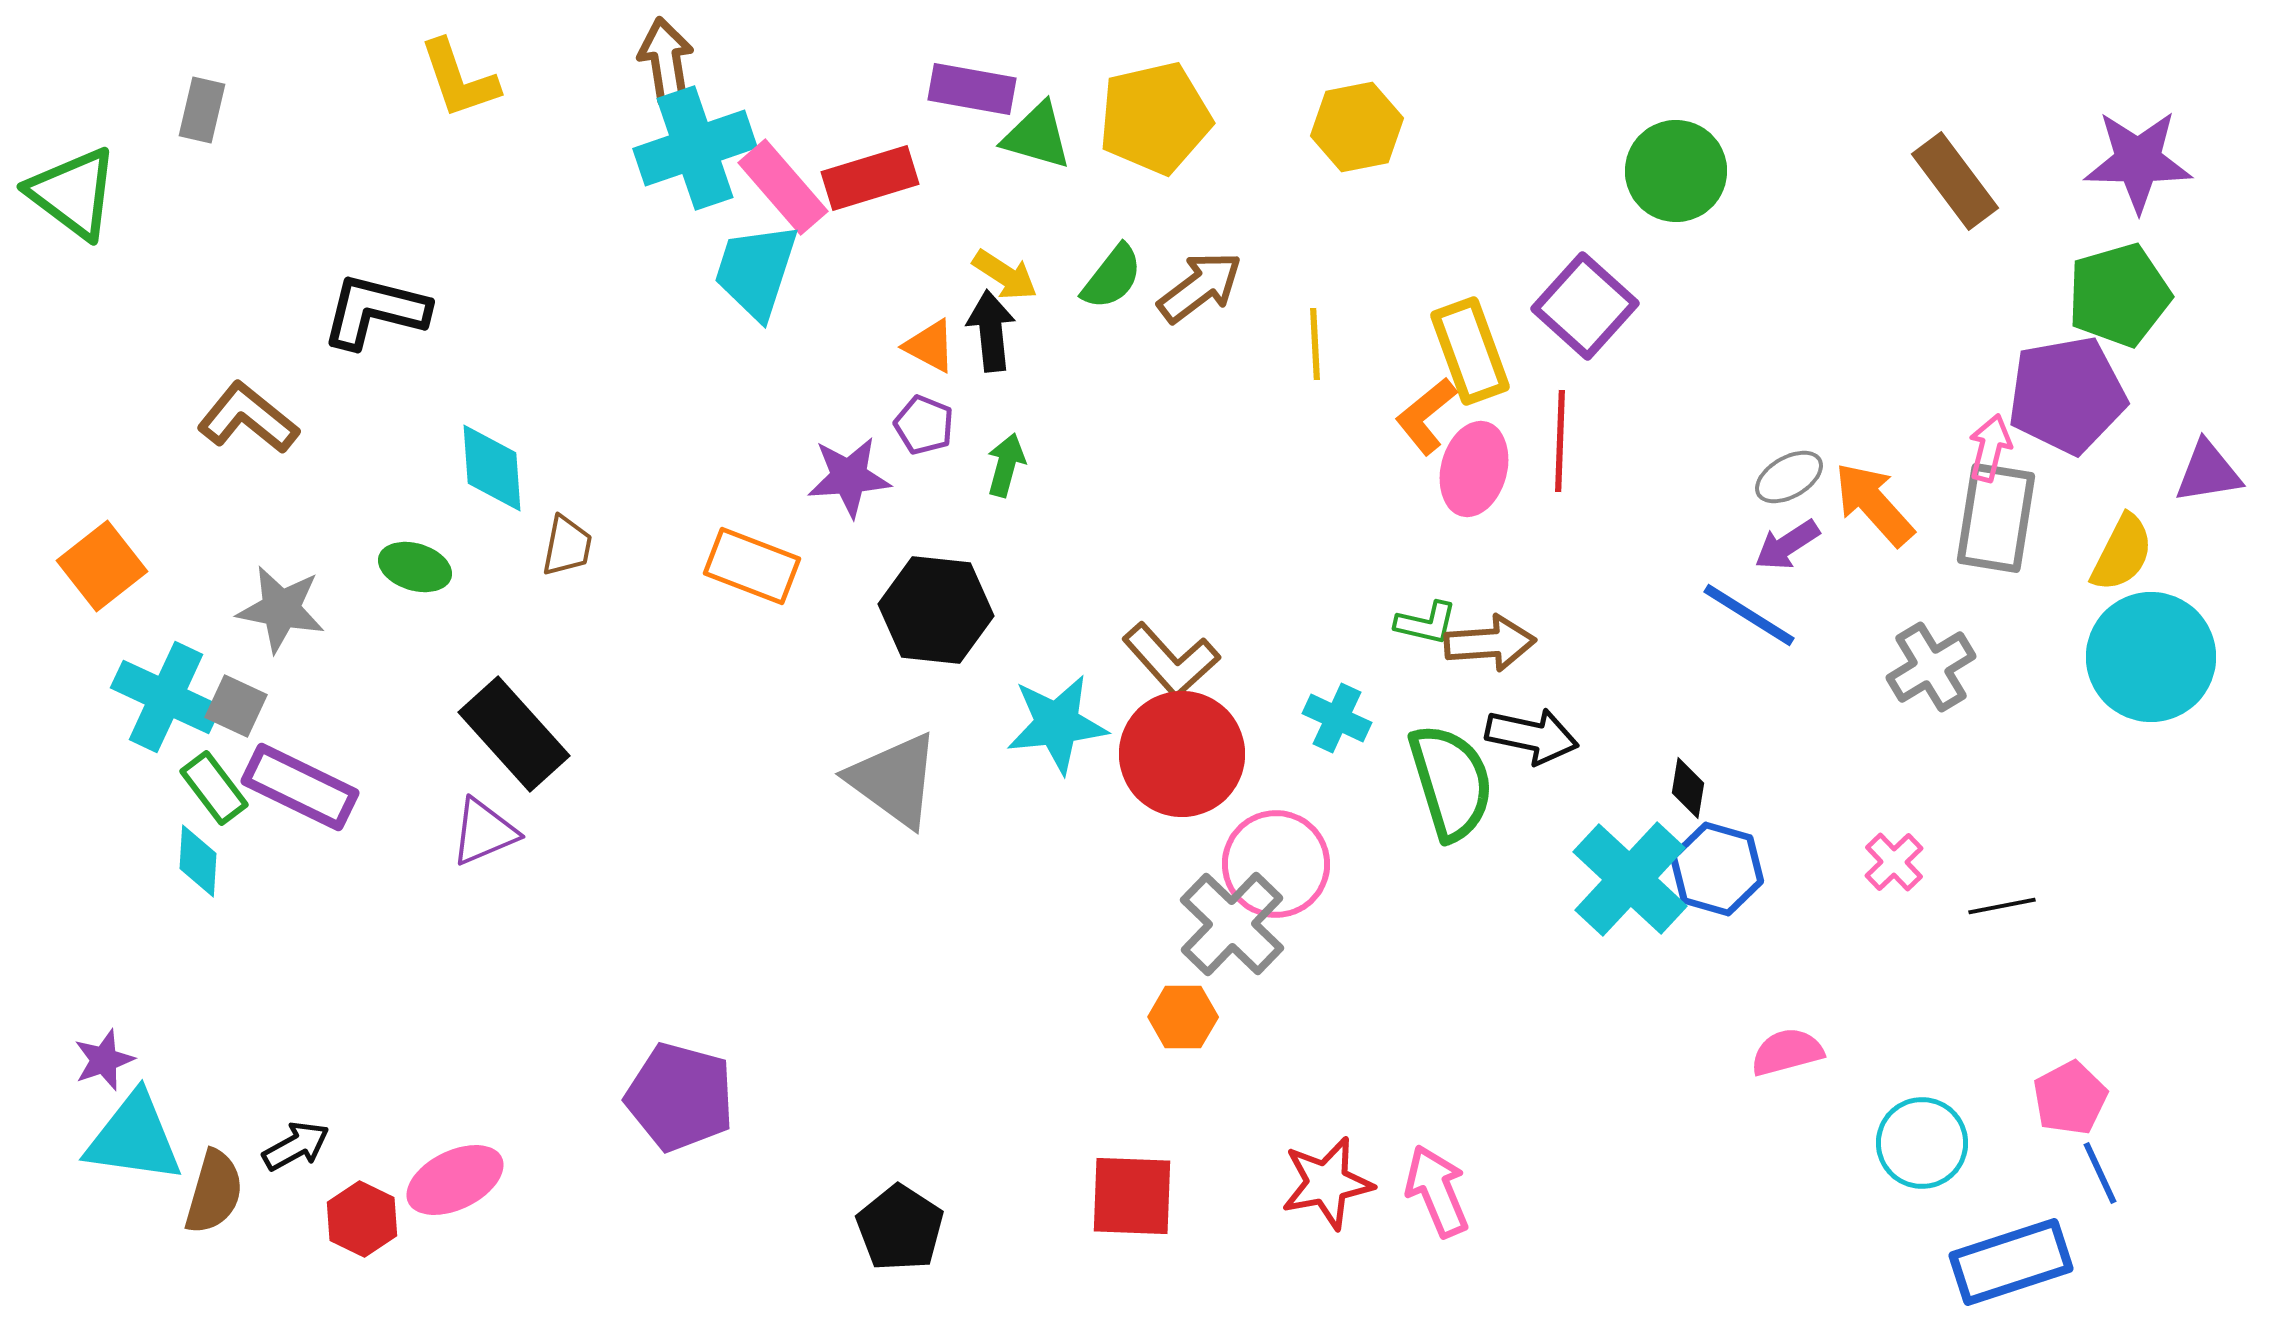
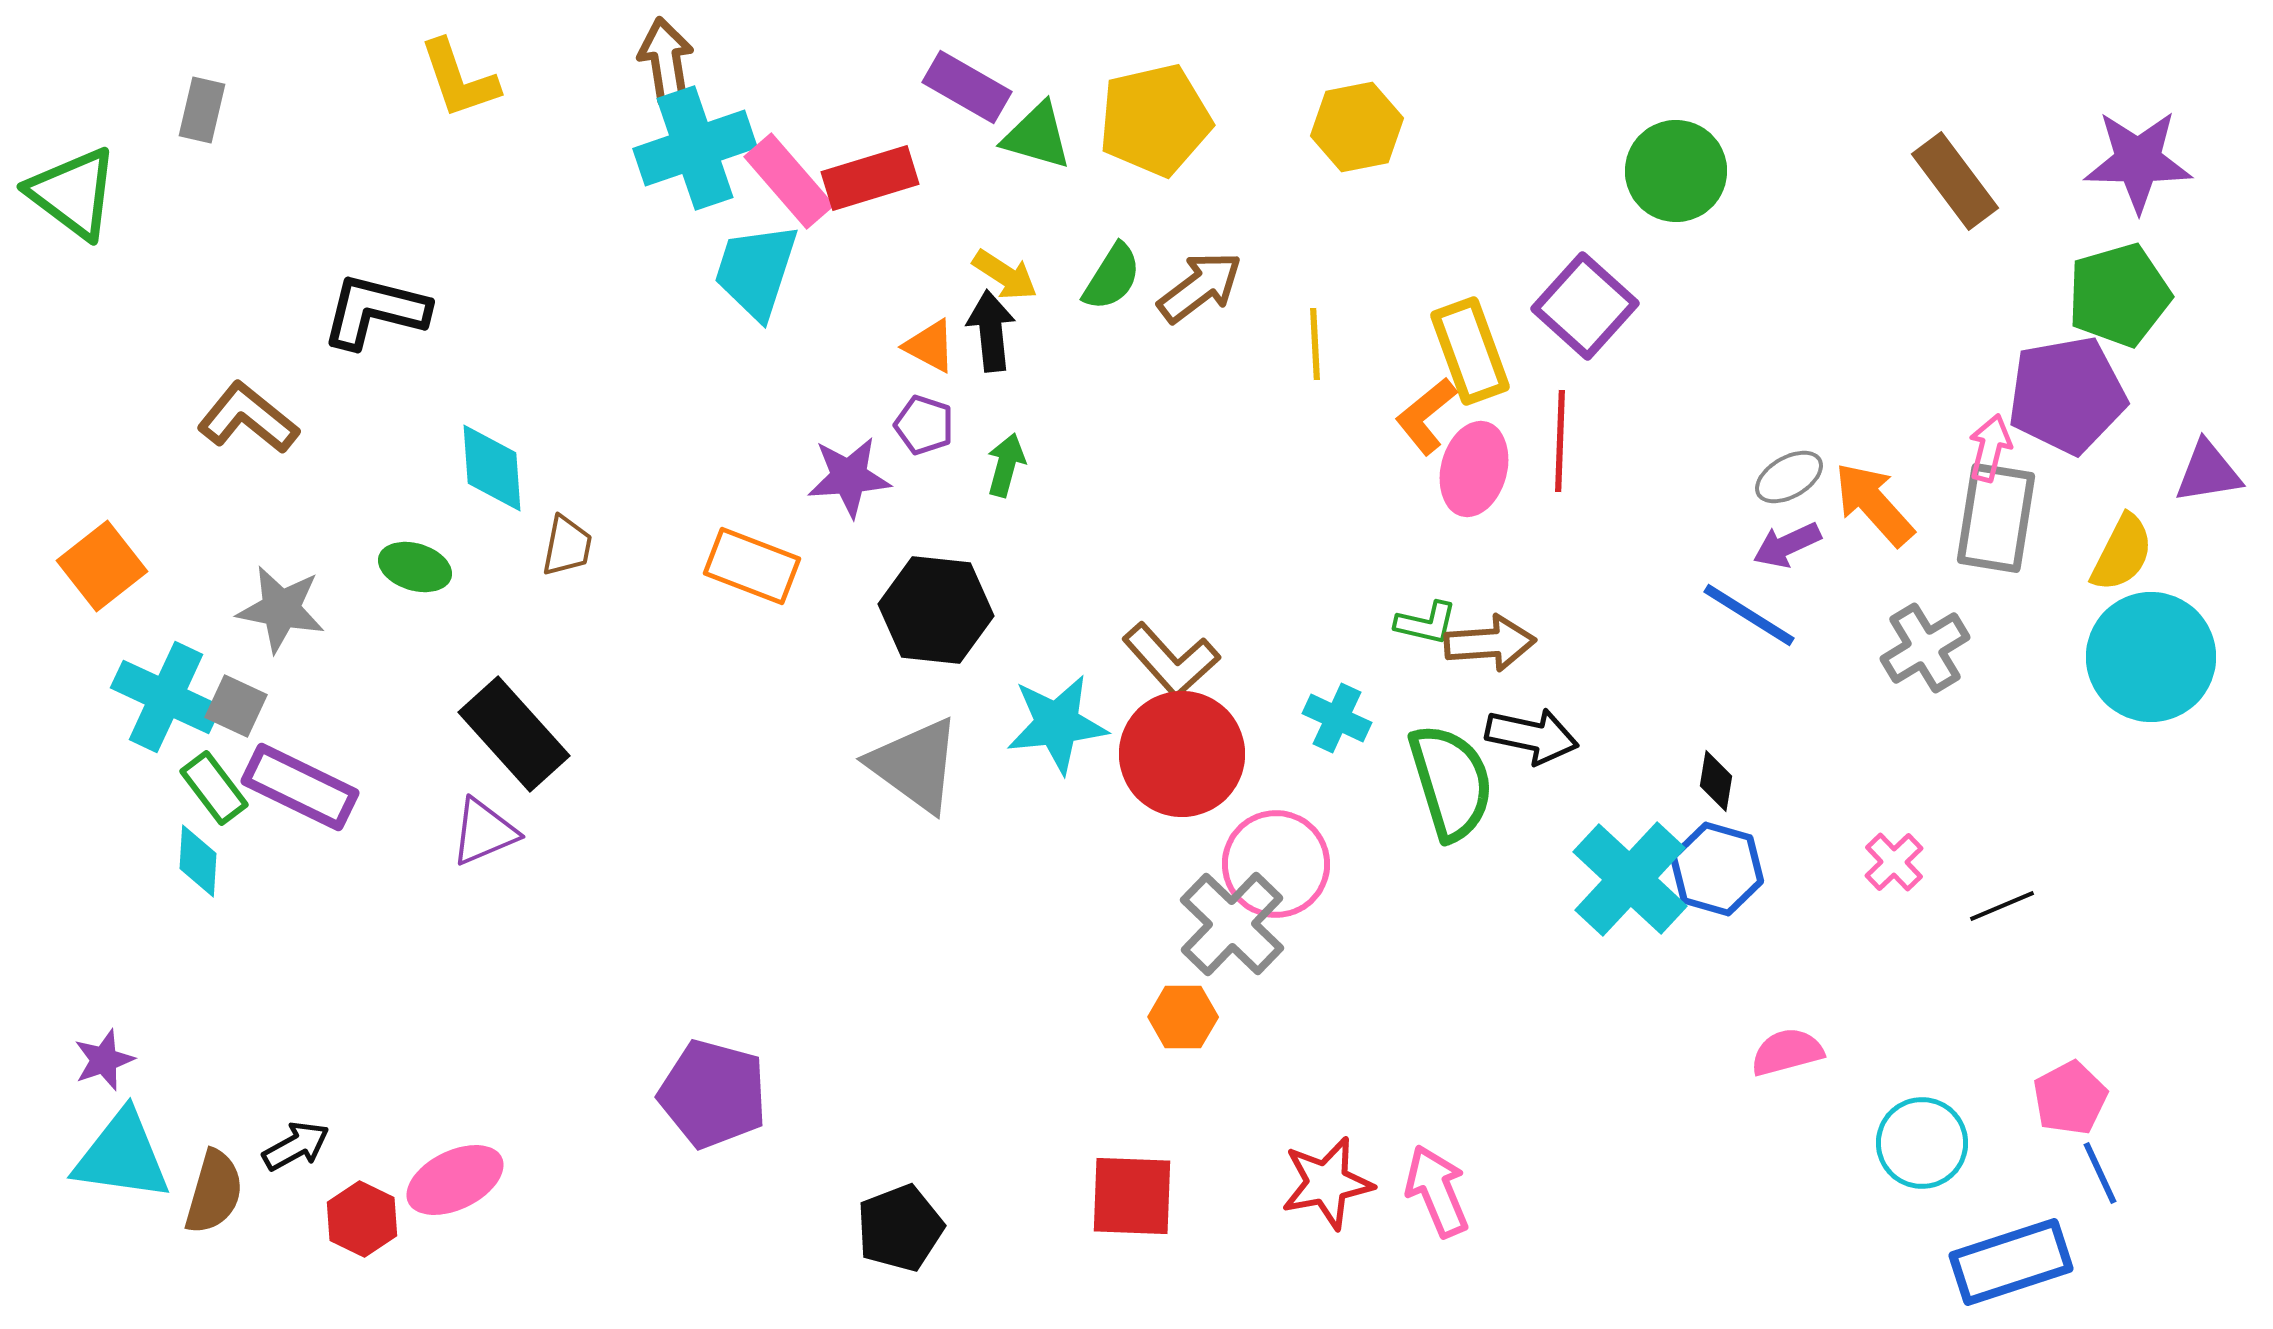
purple rectangle at (972, 89): moved 5 px left, 2 px up; rotated 20 degrees clockwise
yellow pentagon at (1155, 118): moved 2 px down
pink rectangle at (783, 187): moved 6 px right, 6 px up
green semicircle at (1112, 277): rotated 6 degrees counterclockwise
purple pentagon at (924, 425): rotated 4 degrees counterclockwise
purple arrow at (1787, 545): rotated 8 degrees clockwise
gray cross at (1931, 667): moved 6 px left, 19 px up
gray triangle at (894, 780): moved 21 px right, 15 px up
black diamond at (1688, 788): moved 28 px right, 7 px up
black line at (2002, 906): rotated 12 degrees counterclockwise
purple pentagon at (680, 1097): moved 33 px right, 3 px up
cyan triangle at (134, 1138): moved 12 px left, 18 px down
black pentagon at (900, 1228): rotated 18 degrees clockwise
